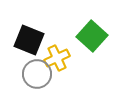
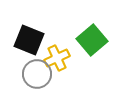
green square: moved 4 px down; rotated 8 degrees clockwise
